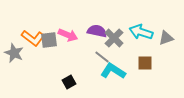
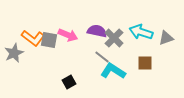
gray square: rotated 18 degrees clockwise
gray star: rotated 24 degrees clockwise
